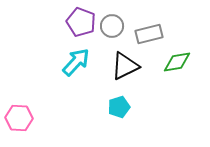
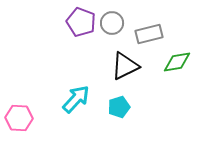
gray circle: moved 3 px up
cyan arrow: moved 37 px down
